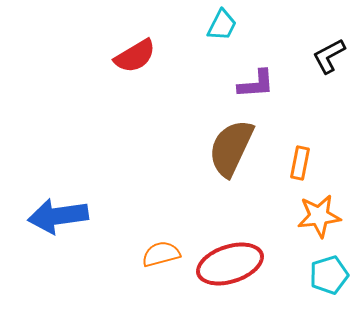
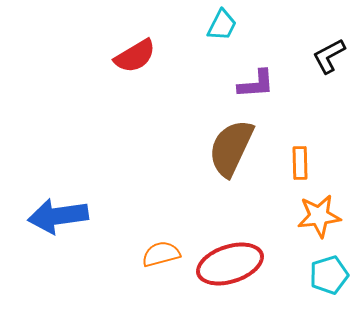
orange rectangle: rotated 12 degrees counterclockwise
